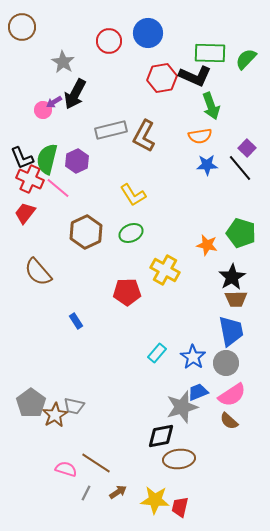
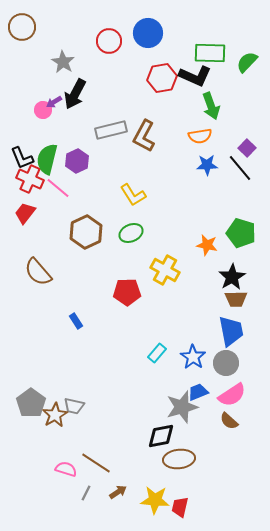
green semicircle at (246, 59): moved 1 px right, 3 px down
